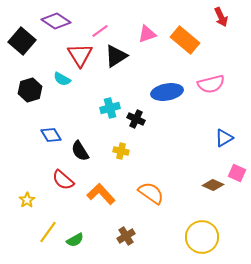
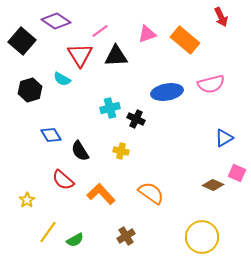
black triangle: rotated 30 degrees clockwise
